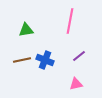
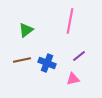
green triangle: rotated 28 degrees counterclockwise
blue cross: moved 2 px right, 3 px down
pink triangle: moved 3 px left, 5 px up
